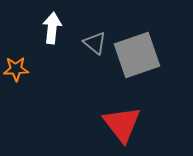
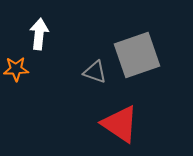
white arrow: moved 13 px left, 6 px down
gray triangle: moved 29 px down; rotated 20 degrees counterclockwise
red triangle: moved 2 px left; rotated 18 degrees counterclockwise
